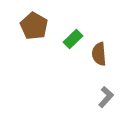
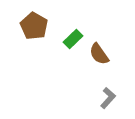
brown semicircle: rotated 30 degrees counterclockwise
gray L-shape: moved 2 px right, 1 px down
